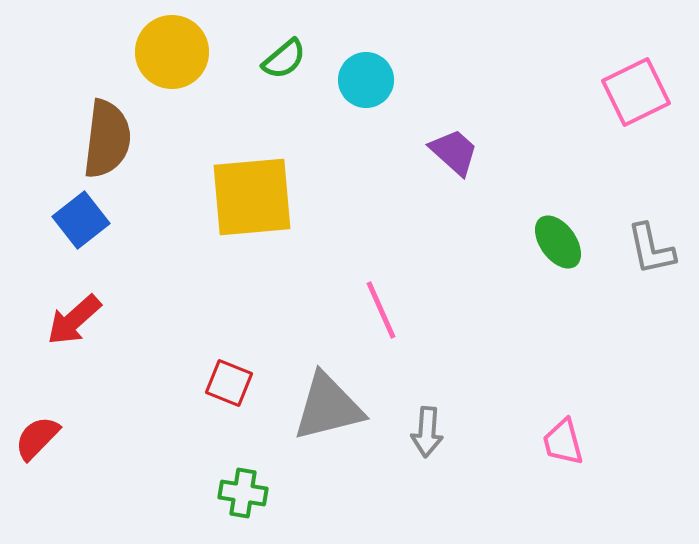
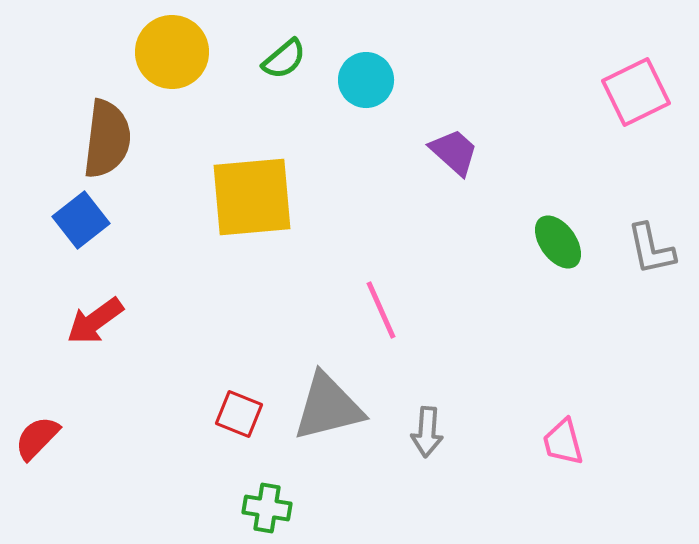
red arrow: moved 21 px right, 1 px down; rotated 6 degrees clockwise
red square: moved 10 px right, 31 px down
green cross: moved 24 px right, 15 px down
